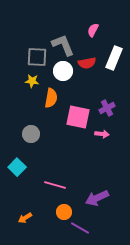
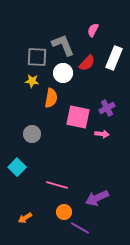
red semicircle: rotated 36 degrees counterclockwise
white circle: moved 2 px down
gray circle: moved 1 px right
pink line: moved 2 px right
